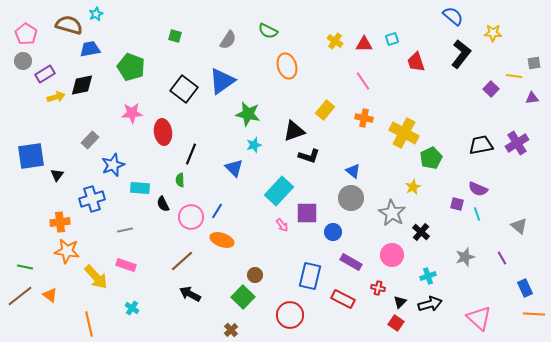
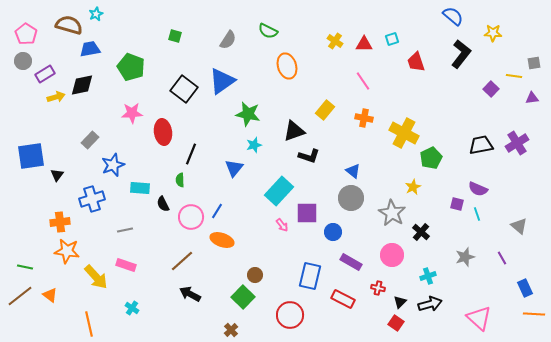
blue triangle at (234, 168): rotated 24 degrees clockwise
